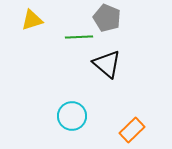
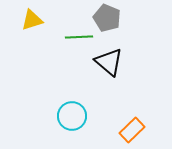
black triangle: moved 2 px right, 2 px up
